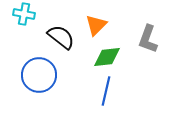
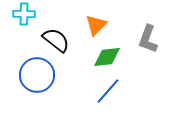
cyan cross: rotated 10 degrees counterclockwise
black semicircle: moved 5 px left, 3 px down
blue circle: moved 2 px left
blue line: moved 2 px right; rotated 28 degrees clockwise
